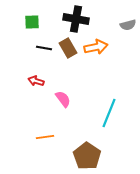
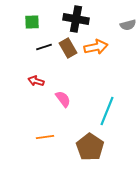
black line: moved 1 px up; rotated 28 degrees counterclockwise
cyan line: moved 2 px left, 2 px up
brown pentagon: moved 3 px right, 9 px up
